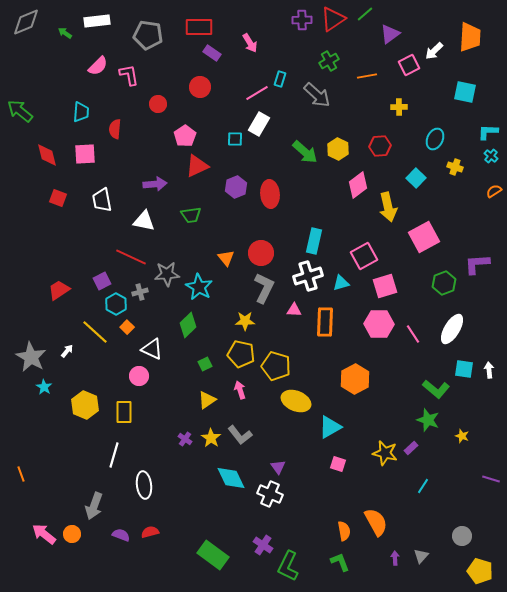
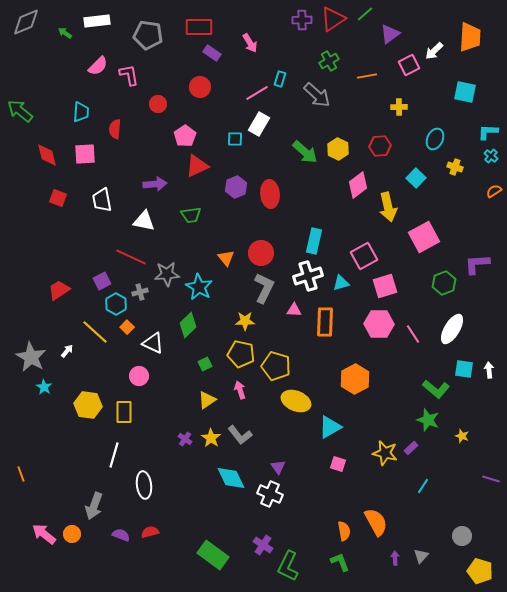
white triangle at (152, 349): moved 1 px right, 6 px up
yellow hexagon at (85, 405): moved 3 px right; rotated 16 degrees counterclockwise
